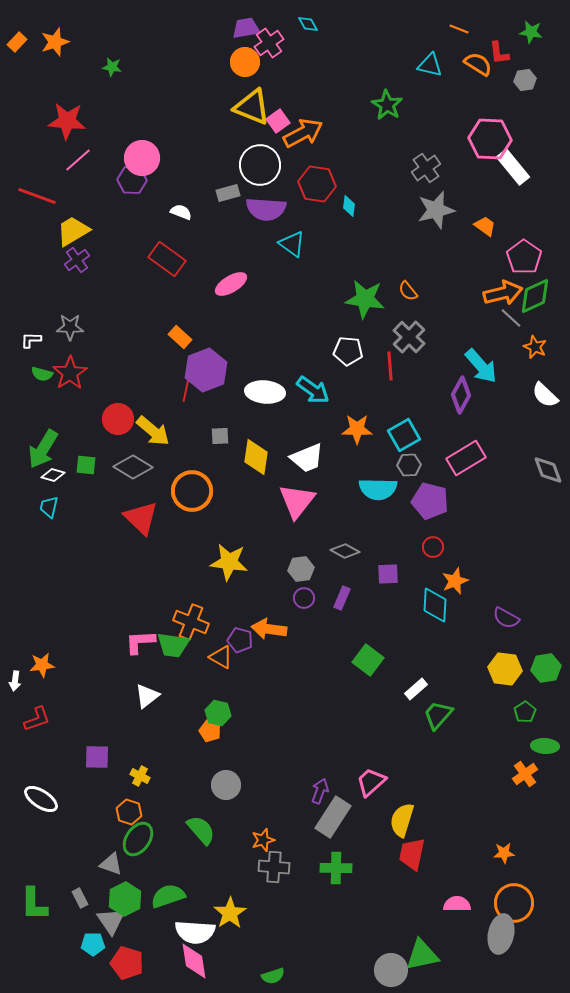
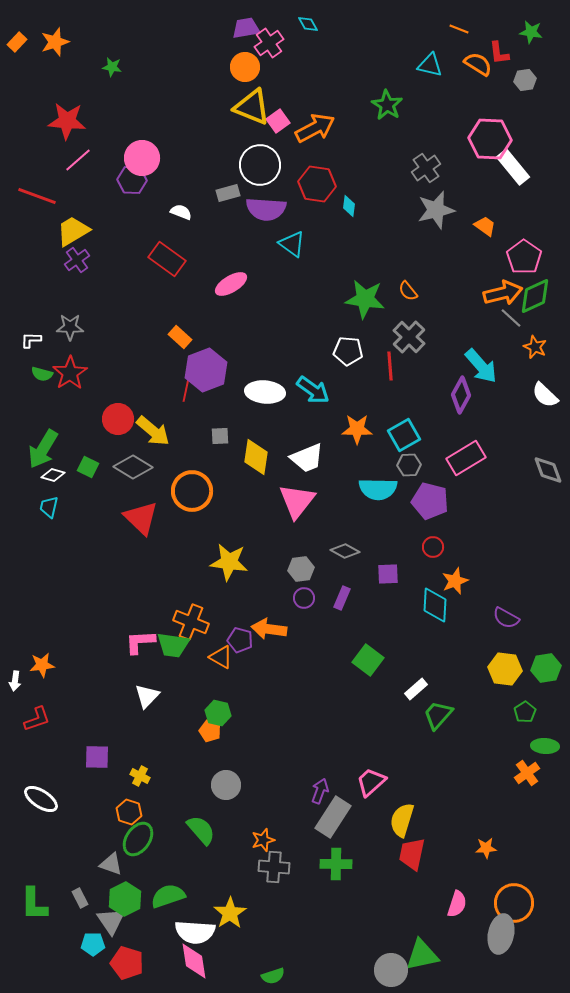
orange circle at (245, 62): moved 5 px down
orange arrow at (303, 133): moved 12 px right, 5 px up
green square at (86, 465): moved 2 px right, 2 px down; rotated 20 degrees clockwise
white triangle at (147, 696): rotated 8 degrees counterclockwise
orange cross at (525, 774): moved 2 px right, 1 px up
orange star at (504, 853): moved 18 px left, 5 px up
green cross at (336, 868): moved 4 px up
pink semicircle at (457, 904): rotated 108 degrees clockwise
